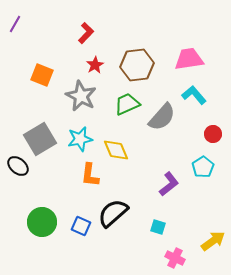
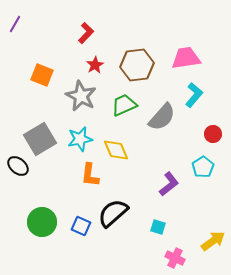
pink trapezoid: moved 3 px left, 1 px up
cyan L-shape: rotated 80 degrees clockwise
green trapezoid: moved 3 px left, 1 px down
